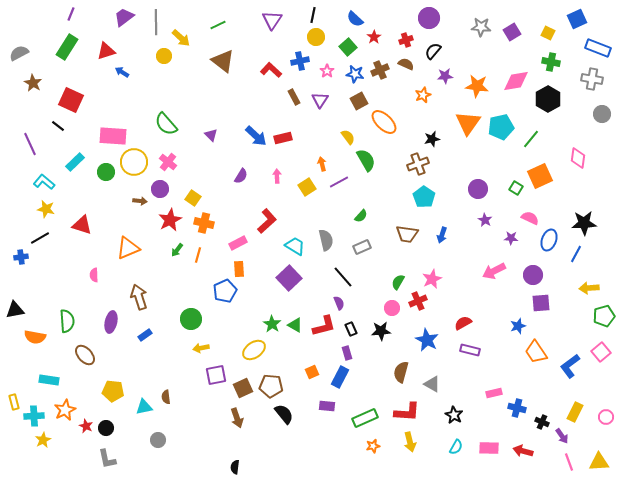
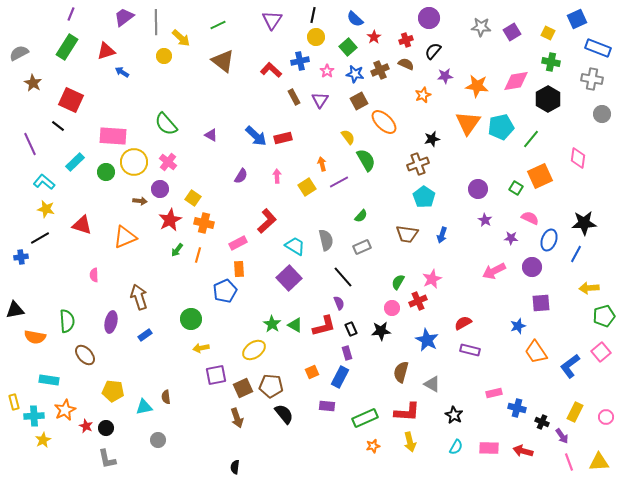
purple triangle at (211, 135): rotated 16 degrees counterclockwise
orange triangle at (128, 248): moved 3 px left, 11 px up
purple circle at (533, 275): moved 1 px left, 8 px up
